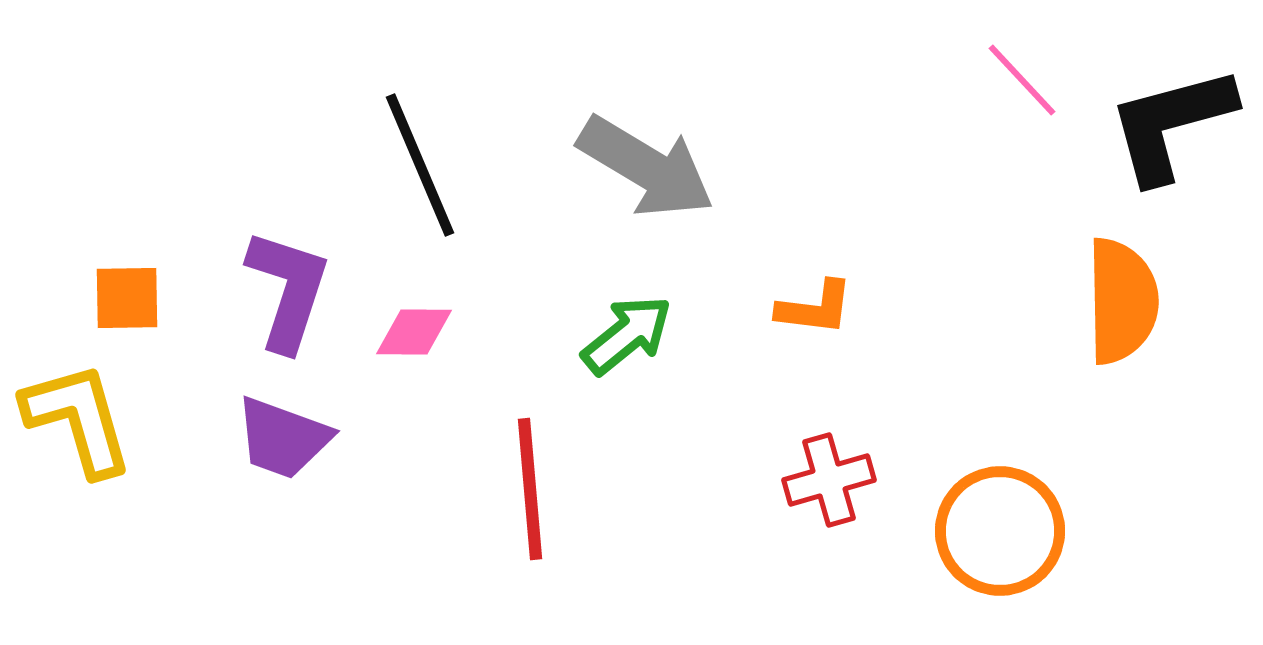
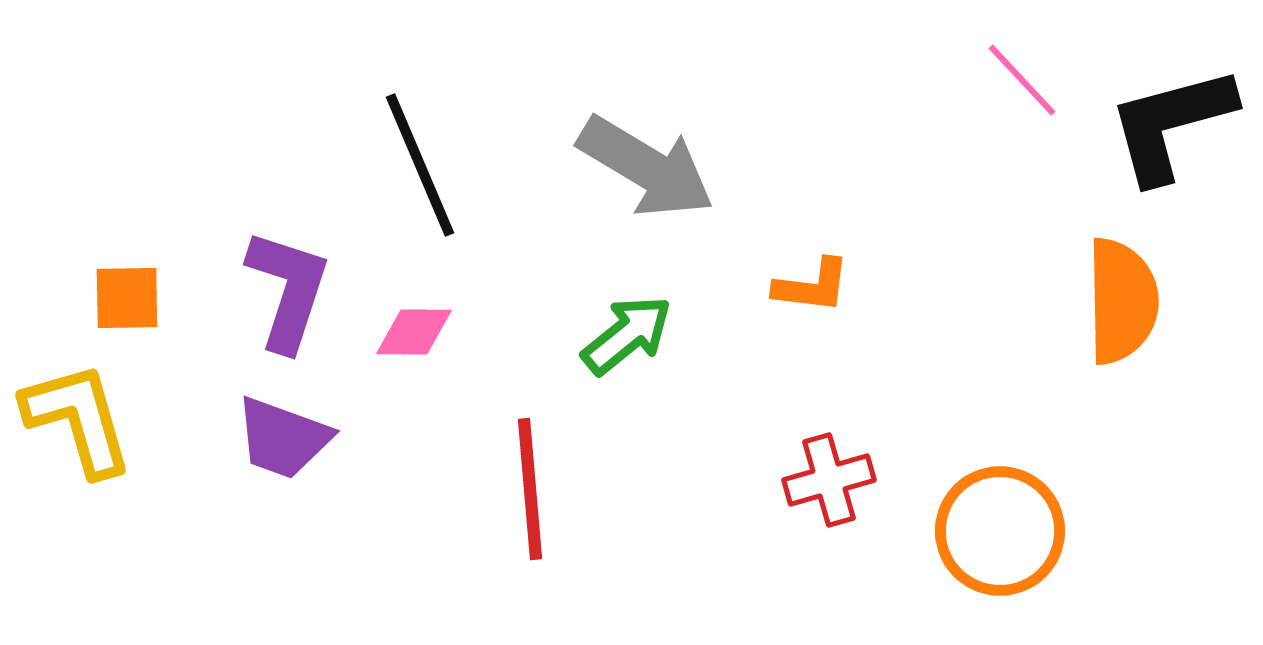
orange L-shape: moved 3 px left, 22 px up
